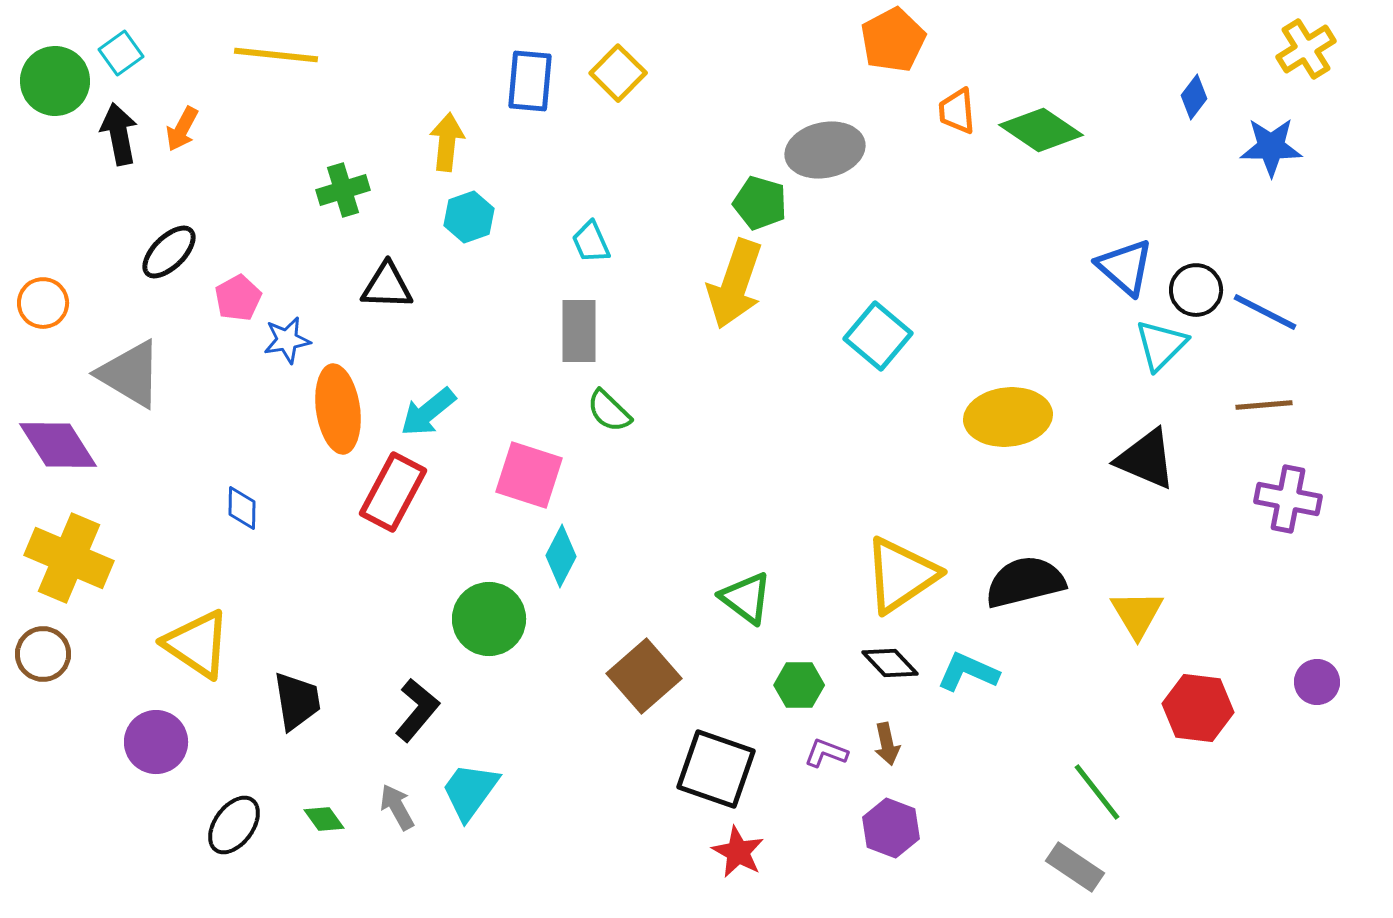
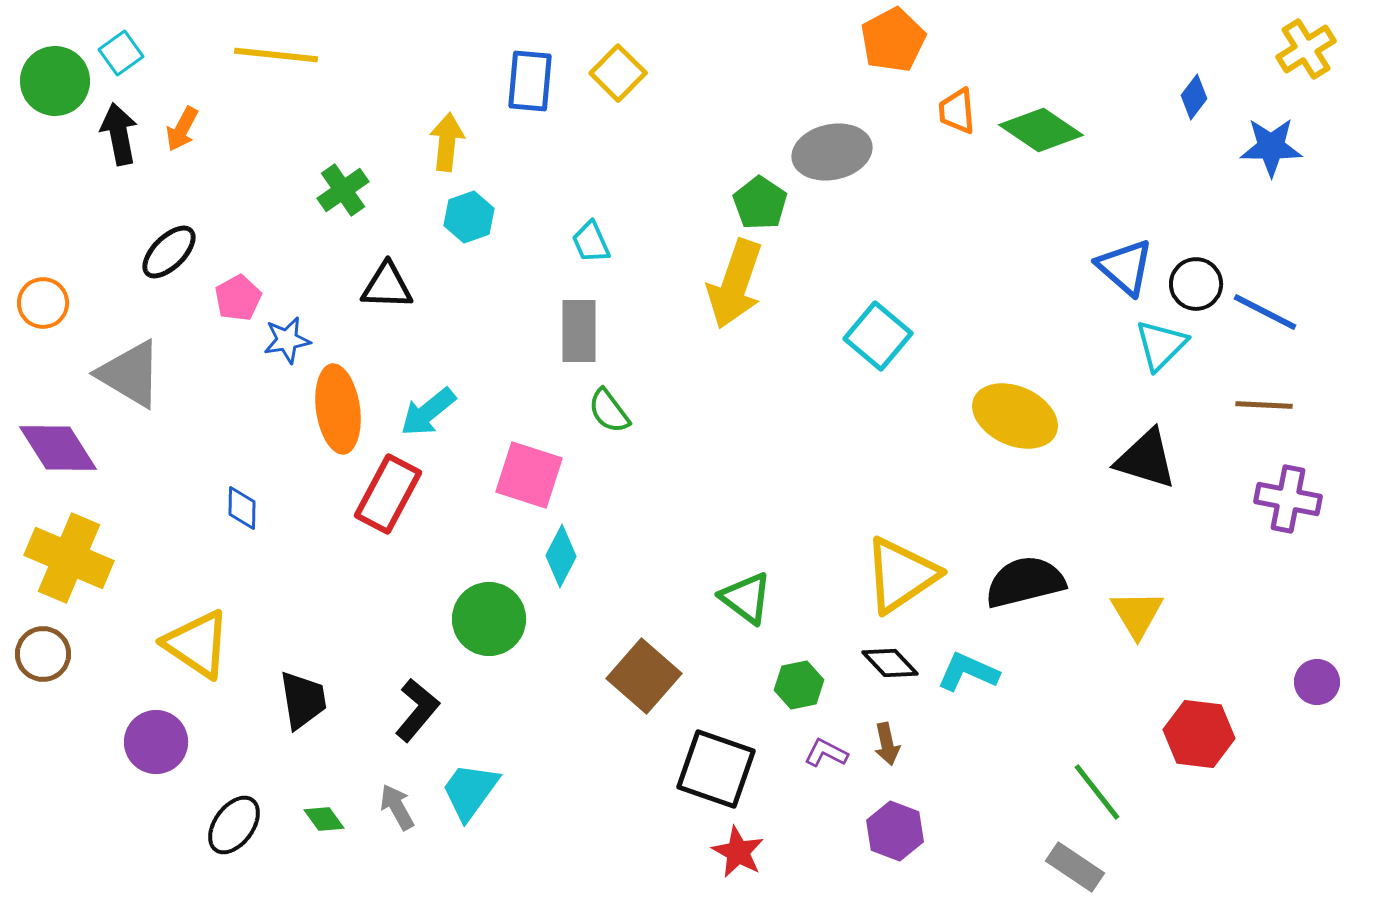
gray ellipse at (825, 150): moved 7 px right, 2 px down
green cross at (343, 190): rotated 18 degrees counterclockwise
green pentagon at (760, 203): rotated 18 degrees clockwise
black circle at (1196, 290): moved 6 px up
brown line at (1264, 405): rotated 8 degrees clockwise
green semicircle at (609, 411): rotated 9 degrees clockwise
yellow ellipse at (1008, 417): moved 7 px right, 1 px up; rotated 30 degrees clockwise
purple diamond at (58, 445): moved 3 px down
black triangle at (1146, 459): rotated 6 degrees counterclockwise
red rectangle at (393, 492): moved 5 px left, 2 px down
brown square at (644, 676): rotated 8 degrees counterclockwise
green hexagon at (799, 685): rotated 12 degrees counterclockwise
black trapezoid at (297, 701): moved 6 px right, 1 px up
red hexagon at (1198, 708): moved 1 px right, 26 px down
purple L-shape at (826, 753): rotated 6 degrees clockwise
purple hexagon at (891, 828): moved 4 px right, 3 px down
